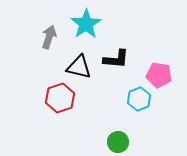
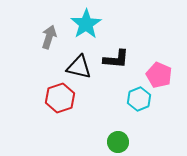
pink pentagon: rotated 15 degrees clockwise
